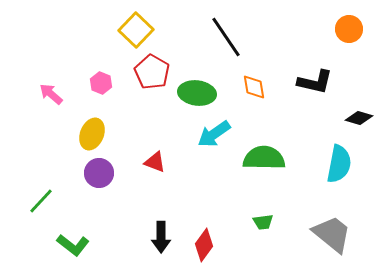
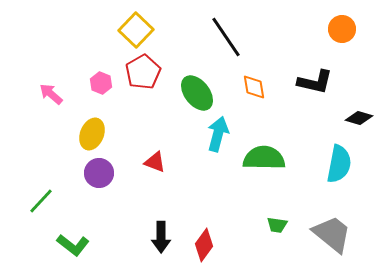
orange circle: moved 7 px left
red pentagon: moved 9 px left; rotated 12 degrees clockwise
green ellipse: rotated 45 degrees clockwise
cyan arrow: moved 4 px right; rotated 140 degrees clockwise
green trapezoid: moved 14 px right, 3 px down; rotated 15 degrees clockwise
